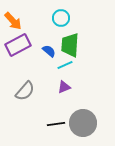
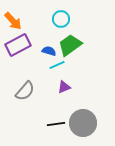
cyan circle: moved 1 px down
green trapezoid: rotated 50 degrees clockwise
blue semicircle: rotated 24 degrees counterclockwise
cyan line: moved 8 px left
